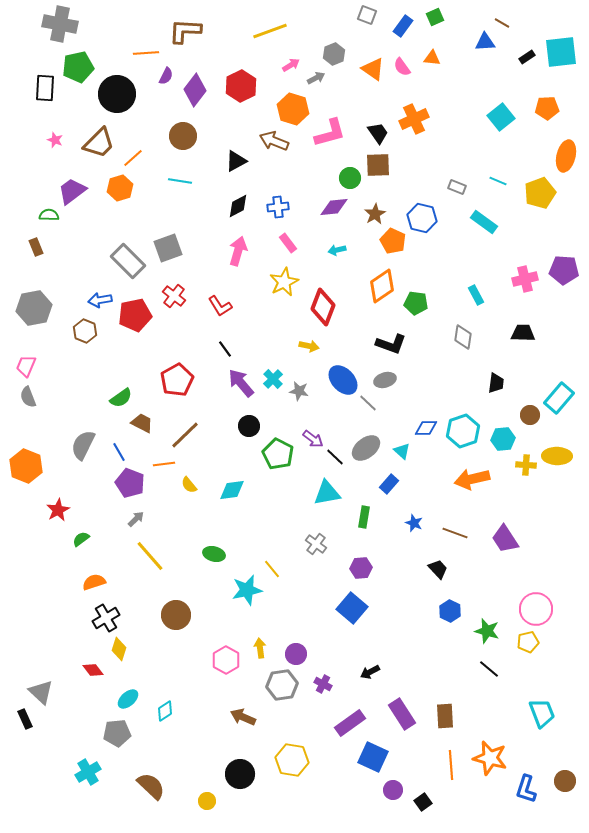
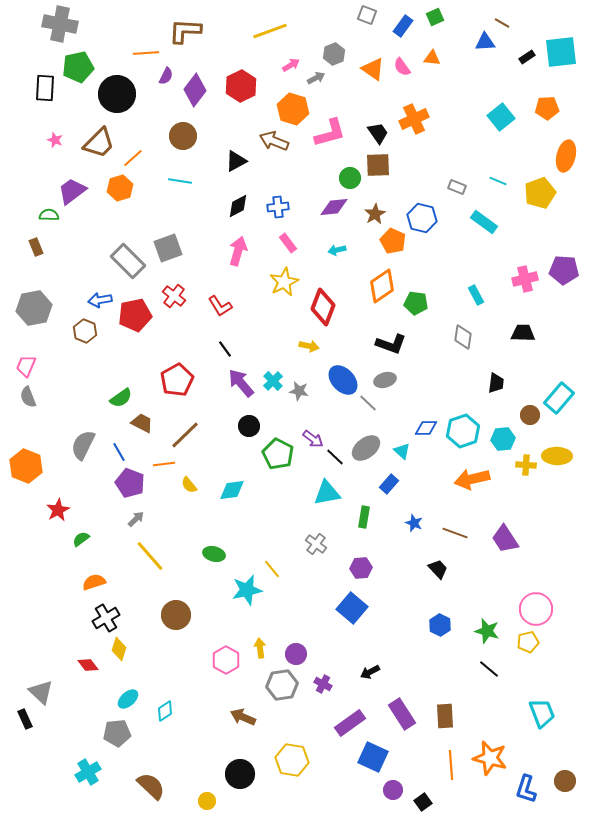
cyan cross at (273, 379): moved 2 px down
blue hexagon at (450, 611): moved 10 px left, 14 px down
red diamond at (93, 670): moved 5 px left, 5 px up
